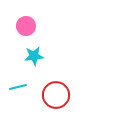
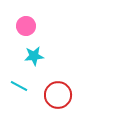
cyan line: moved 1 px right, 1 px up; rotated 42 degrees clockwise
red circle: moved 2 px right
